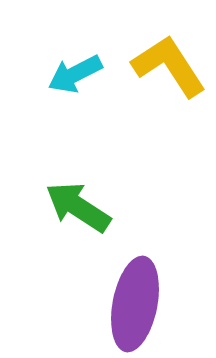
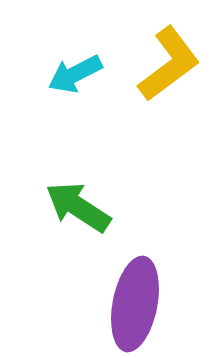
yellow L-shape: moved 2 px up; rotated 86 degrees clockwise
